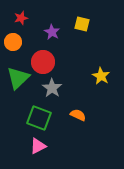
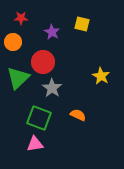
red star: rotated 16 degrees clockwise
pink triangle: moved 3 px left, 2 px up; rotated 18 degrees clockwise
